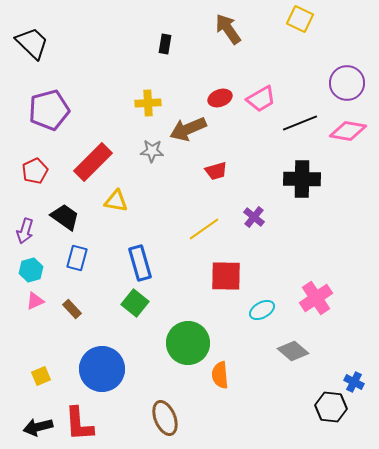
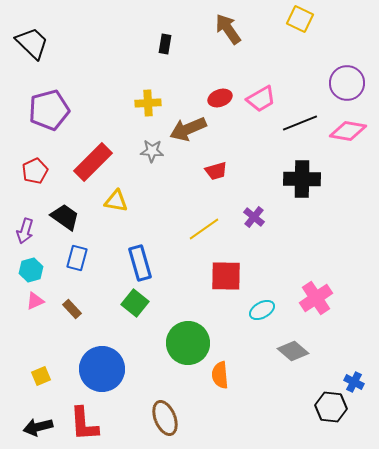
red L-shape at (79, 424): moved 5 px right
